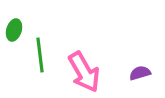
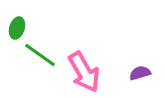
green ellipse: moved 3 px right, 2 px up
green line: rotated 48 degrees counterclockwise
